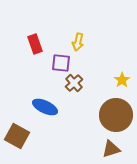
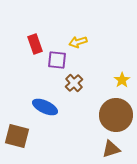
yellow arrow: rotated 60 degrees clockwise
purple square: moved 4 px left, 3 px up
brown square: rotated 15 degrees counterclockwise
